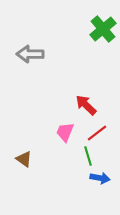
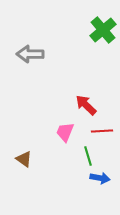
green cross: moved 1 px down
red line: moved 5 px right, 2 px up; rotated 35 degrees clockwise
